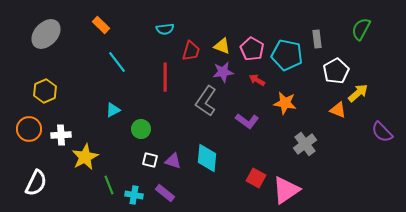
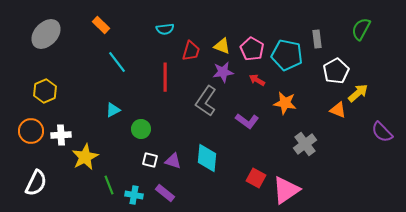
orange circle: moved 2 px right, 2 px down
